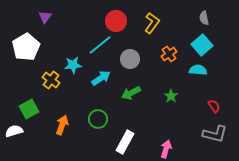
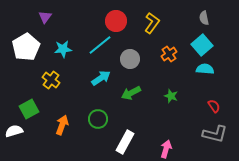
cyan star: moved 10 px left, 16 px up
cyan semicircle: moved 7 px right, 1 px up
green star: rotated 16 degrees counterclockwise
